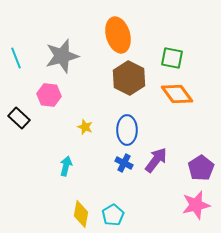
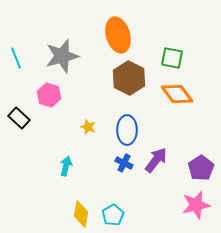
pink hexagon: rotated 10 degrees clockwise
yellow star: moved 3 px right
